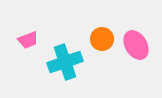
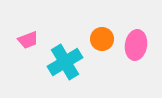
pink ellipse: rotated 40 degrees clockwise
cyan cross: rotated 12 degrees counterclockwise
